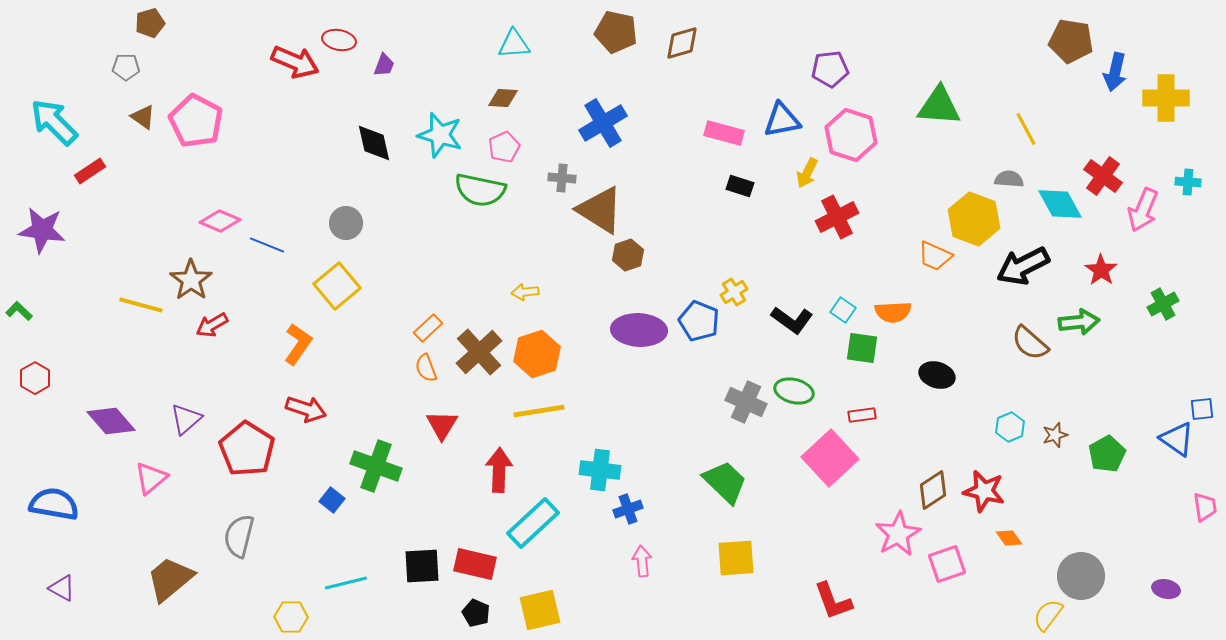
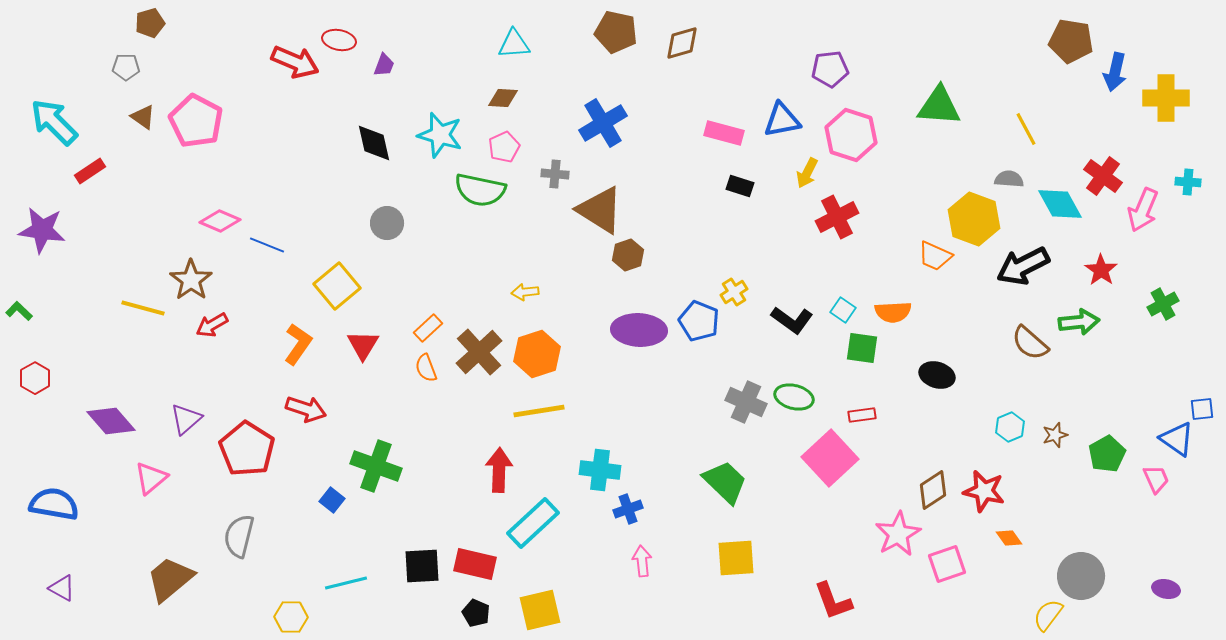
gray cross at (562, 178): moved 7 px left, 4 px up
gray circle at (346, 223): moved 41 px right
yellow line at (141, 305): moved 2 px right, 3 px down
green ellipse at (794, 391): moved 6 px down
red triangle at (442, 425): moved 79 px left, 80 px up
pink trapezoid at (1205, 507): moved 49 px left, 28 px up; rotated 16 degrees counterclockwise
